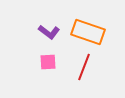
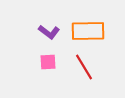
orange rectangle: moved 1 px up; rotated 20 degrees counterclockwise
red line: rotated 52 degrees counterclockwise
